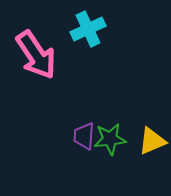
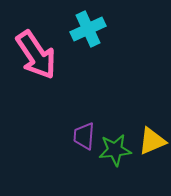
green star: moved 5 px right, 11 px down
